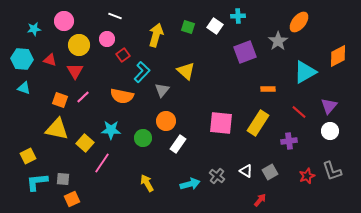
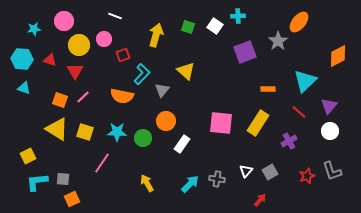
pink circle at (107, 39): moved 3 px left
red square at (123, 55): rotated 16 degrees clockwise
cyan L-shape at (142, 72): moved 2 px down
cyan triangle at (305, 72): moved 9 px down; rotated 15 degrees counterclockwise
yellow triangle at (57, 129): rotated 20 degrees clockwise
cyan star at (111, 130): moved 6 px right, 2 px down
purple cross at (289, 141): rotated 21 degrees counterclockwise
yellow square at (85, 143): moved 11 px up; rotated 24 degrees counterclockwise
white rectangle at (178, 144): moved 4 px right
white triangle at (246, 171): rotated 40 degrees clockwise
gray cross at (217, 176): moved 3 px down; rotated 28 degrees counterclockwise
cyan arrow at (190, 184): rotated 30 degrees counterclockwise
